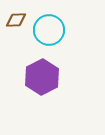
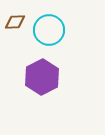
brown diamond: moved 1 px left, 2 px down
